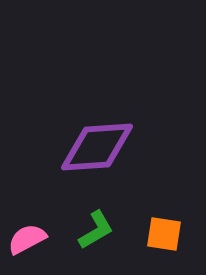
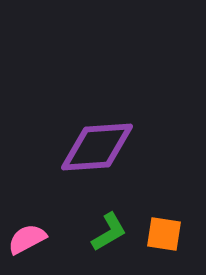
green L-shape: moved 13 px right, 2 px down
